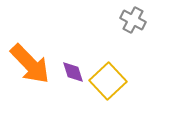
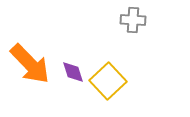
gray cross: rotated 25 degrees counterclockwise
